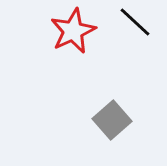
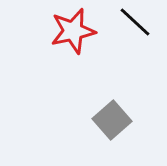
red star: rotated 12 degrees clockwise
